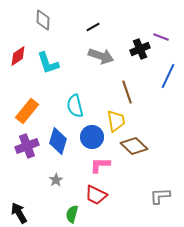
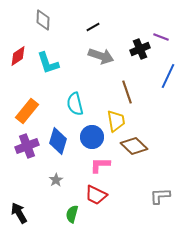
cyan semicircle: moved 2 px up
